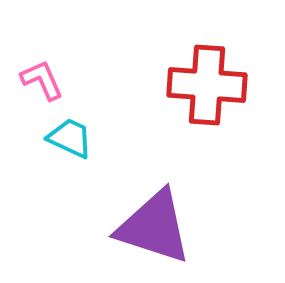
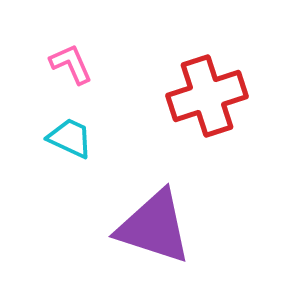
pink L-shape: moved 29 px right, 16 px up
red cross: moved 11 px down; rotated 22 degrees counterclockwise
